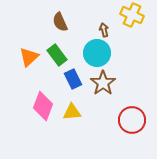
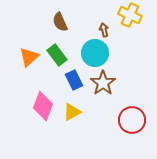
yellow cross: moved 2 px left
cyan circle: moved 2 px left
blue rectangle: moved 1 px right, 1 px down
yellow triangle: rotated 24 degrees counterclockwise
